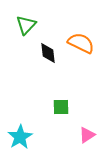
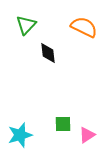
orange semicircle: moved 3 px right, 16 px up
green square: moved 2 px right, 17 px down
cyan star: moved 2 px up; rotated 15 degrees clockwise
